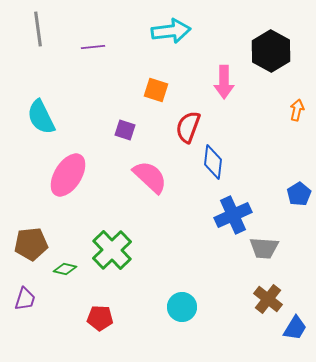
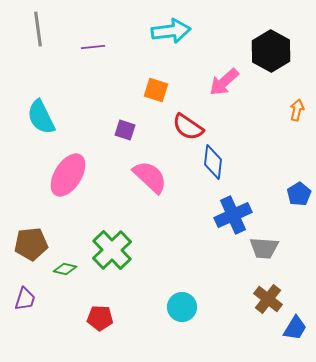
pink arrow: rotated 48 degrees clockwise
red semicircle: rotated 76 degrees counterclockwise
